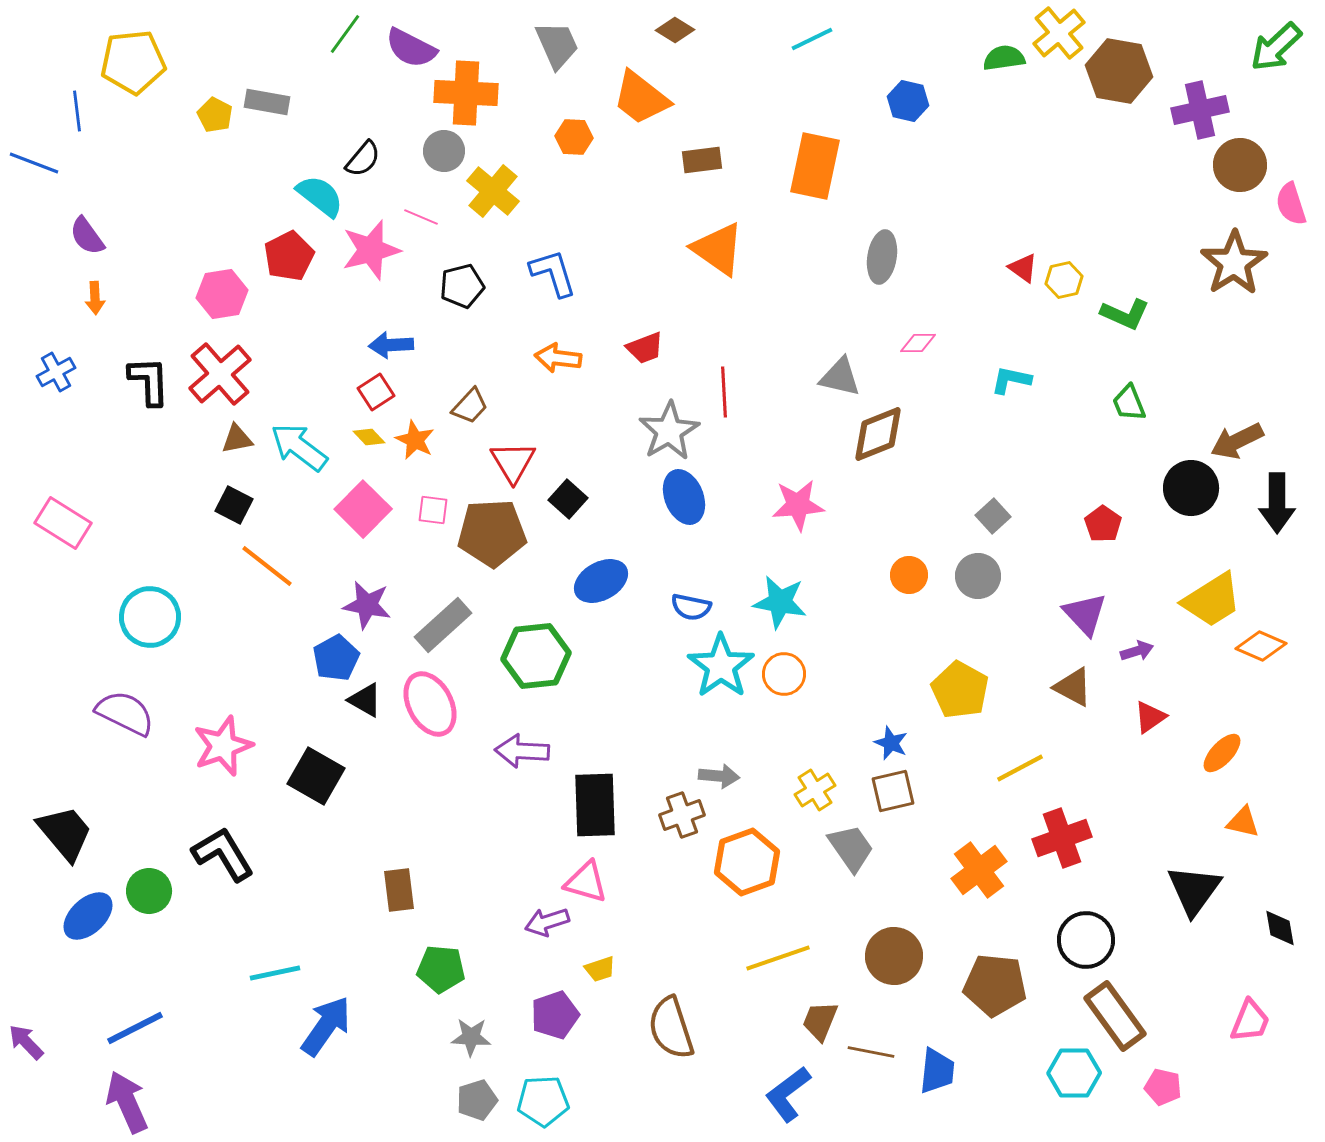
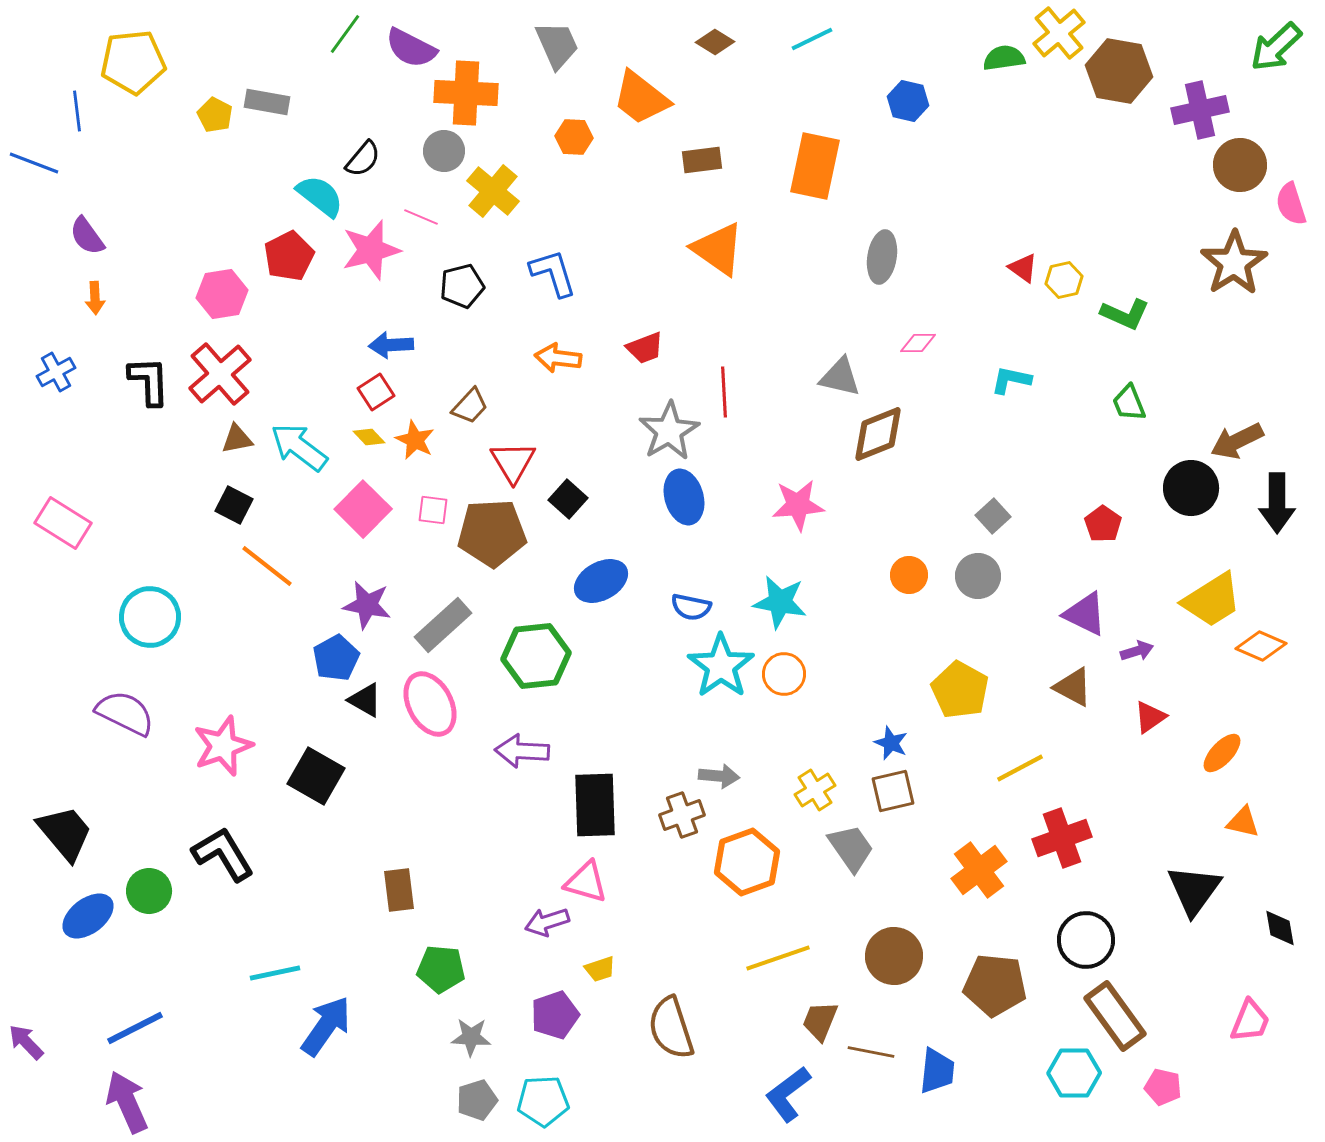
brown diamond at (675, 30): moved 40 px right, 12 px down
blue ellipse at (684, 497): rotated 6 degrees clockwise
purple triangle at (1085, 614): rotated 21 degrees counterclockwise
blue ellipse at (88, 916): rotated 6 degrees clockwise
